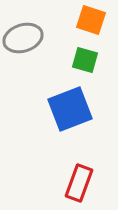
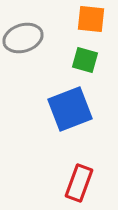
orange square: moved 1 px up; rotated 12 degrees counterclockwise
